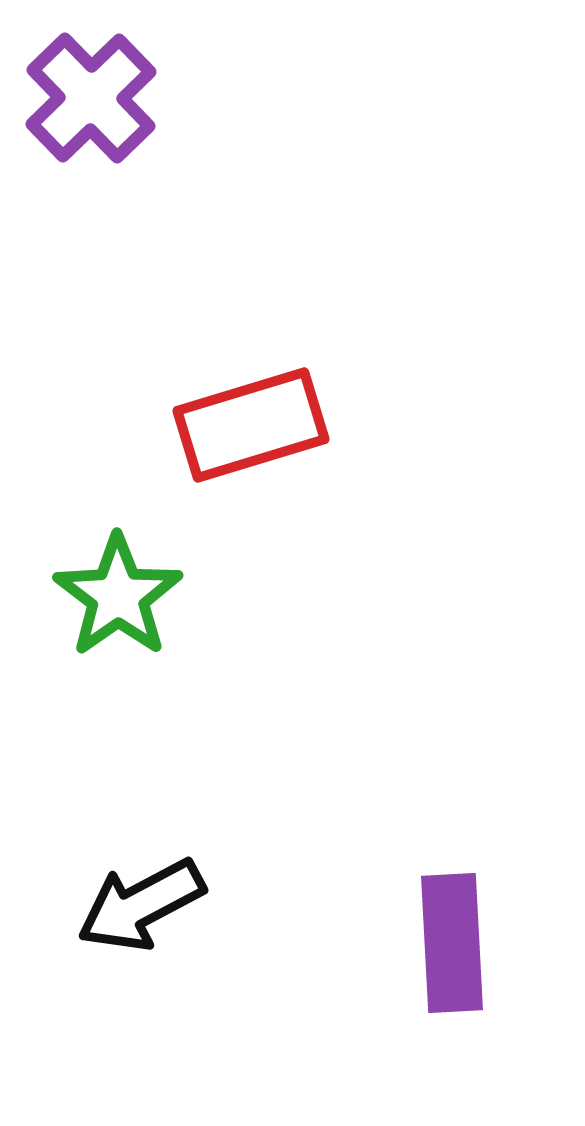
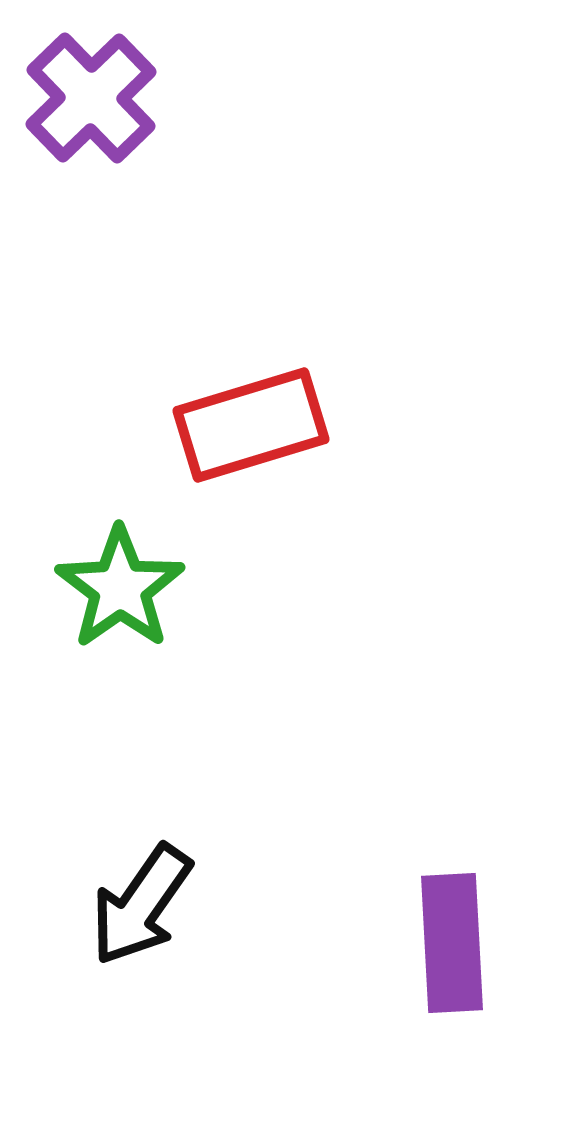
green star: moved 2 px right, 8 px up
black arrow: rotated 27 degrees counterclockwise
